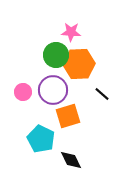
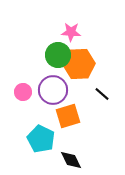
green circle: moved 2 px right
